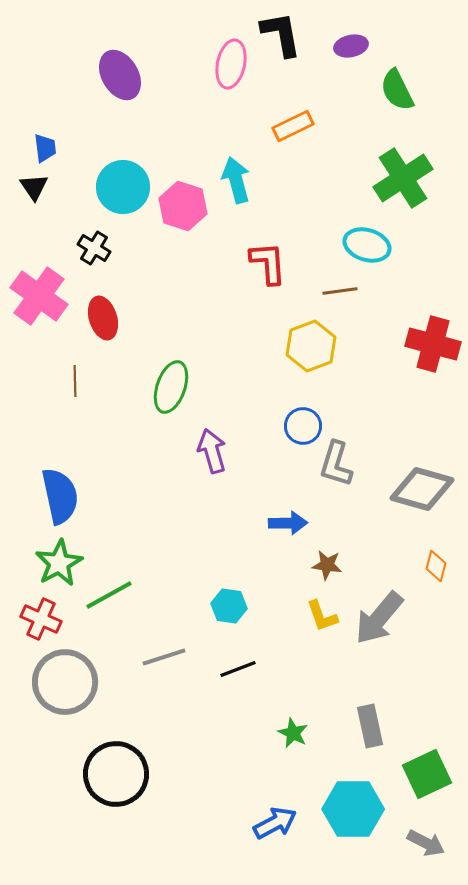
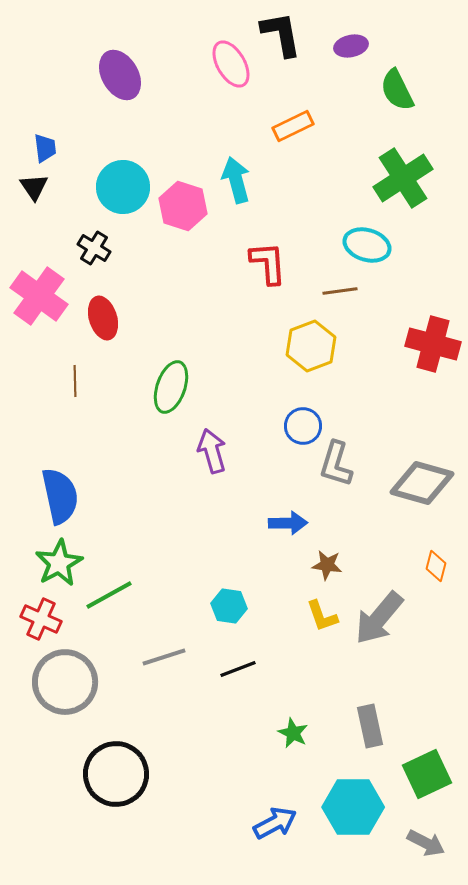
pink ellipse at (231, 64): rotated 42 degrees counterclockwise
gray diamond at (422, 489): moved 6 px up
cyan hexagon at (353, 809): moved 2 px up
